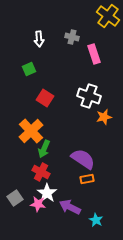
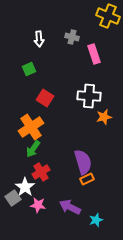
yellow cross: rotated 15 degrees counterclockwise
white cross: rotated 15 degrees counterclockwise
orange cross: moved 4 px up; rotated 10 degrees clockwise
green arrow: moved 11 px left; rotated 12 degrees clockwise
purple semicircle: moved 3 px down; rotated 40 degrees clockwise
red cross: rotated 30 degrees clockwise
orange rectangle: rotated 16 degrees counterclockwise
white star: moved 22 px left, 6 px up
gray square: moved 2 px left
pink star: moved 1 px down
cyan star: rotated 24 degrees clockwise
